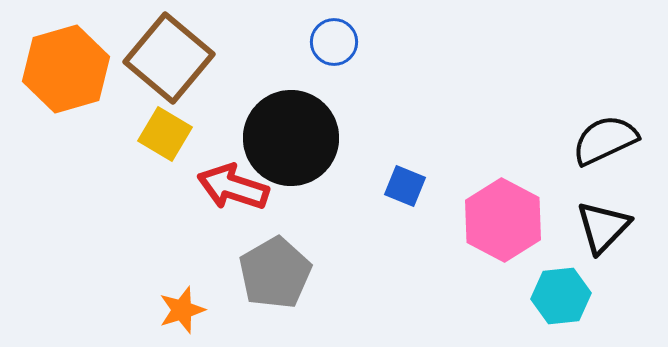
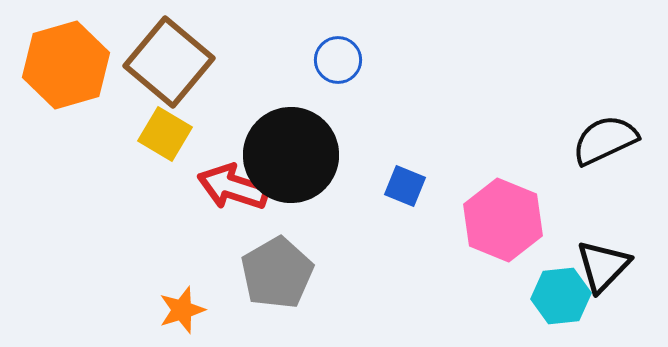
blue circle: moved 4 px right, 18 px down
brown square: moved 4 px down
orange hexagon: moved 4 px up
black circle: moved 17 px down
pink hexagon: rotated 6 degrees counterclockwise
black triangle: moved 39 px down
gray pentagon: moved 2 px right
